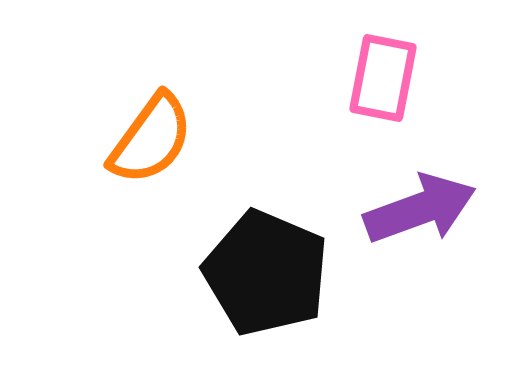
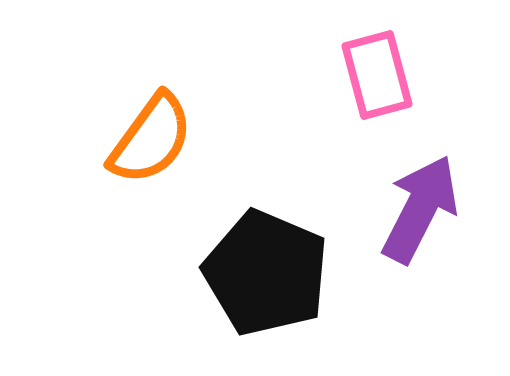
pink rectangle: moved 6 px left, 3 px up; rotated 26 degrees counterclockwise
purple arrow: rotated 43 degrees counterclockwise
